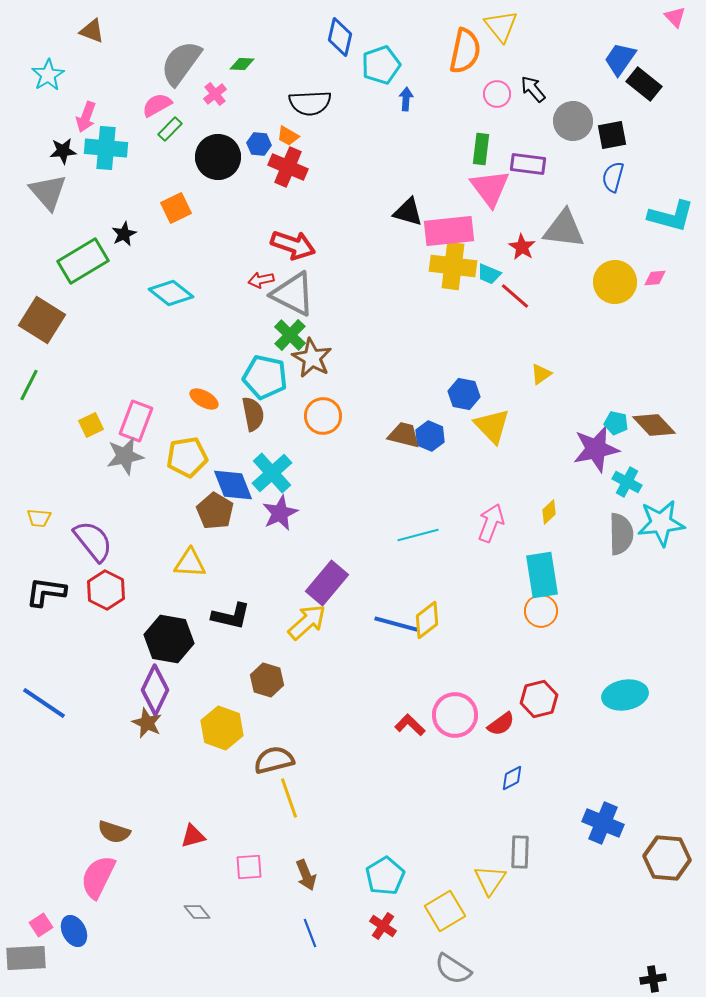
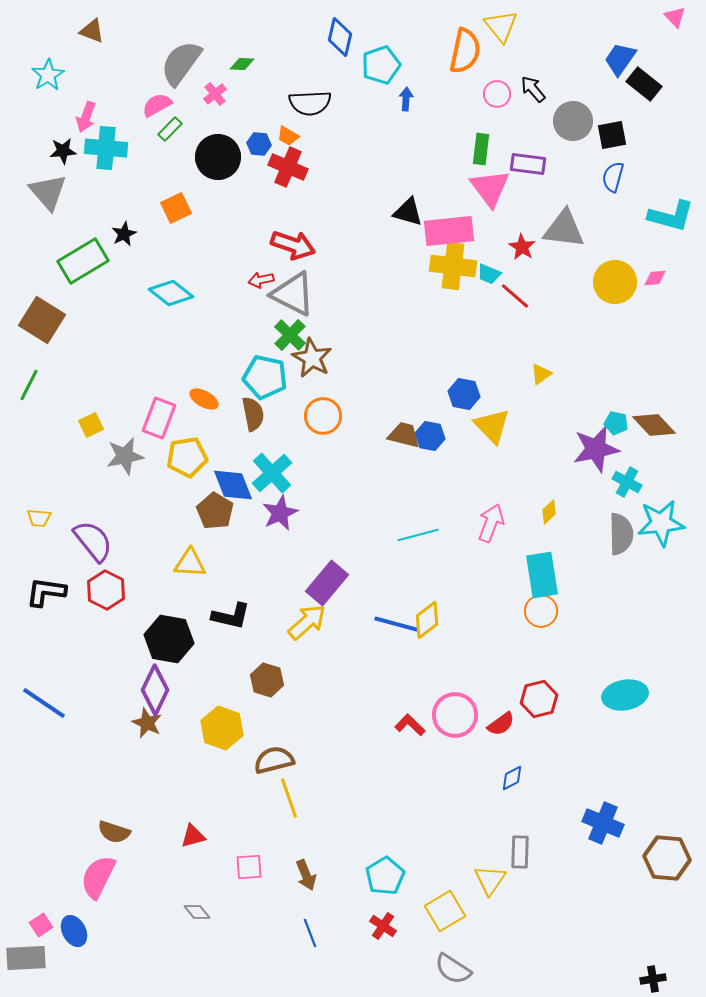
pink rectangle at (136, 421): moved 23 px right, 3 px up
blue hexagon at (430, 436): rotated 12 degrees counterclockwise
